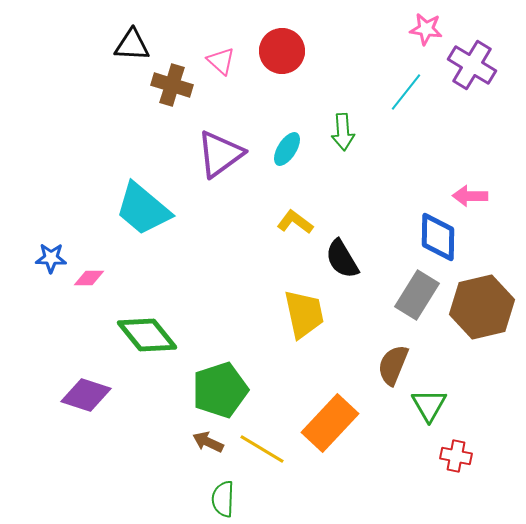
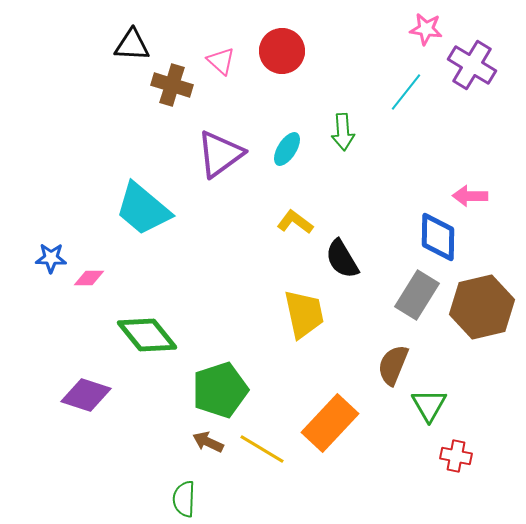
green semicircle: moved 39 px left
